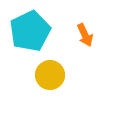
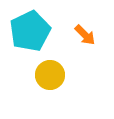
orange arrow: rotated 20 degrees counterclockwise
